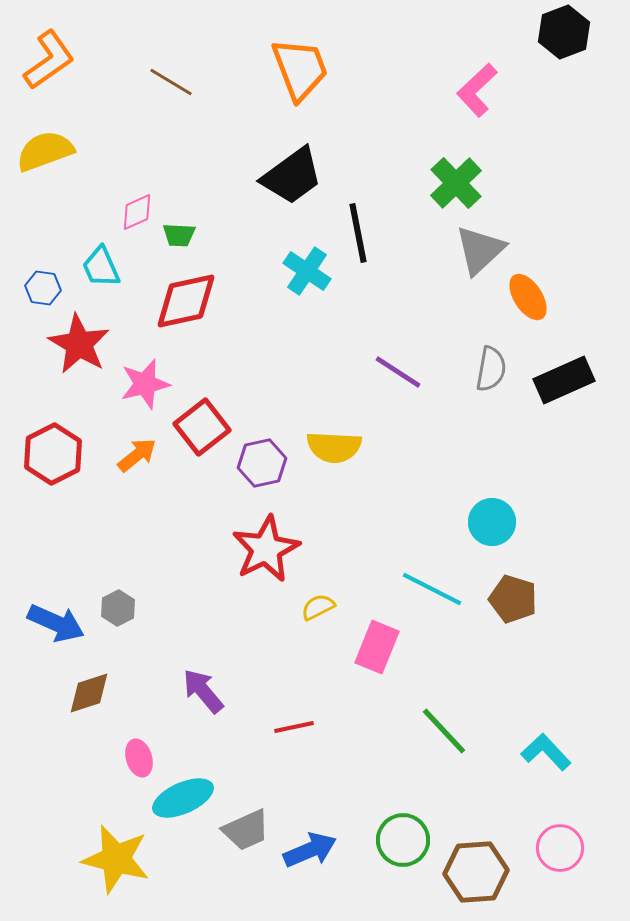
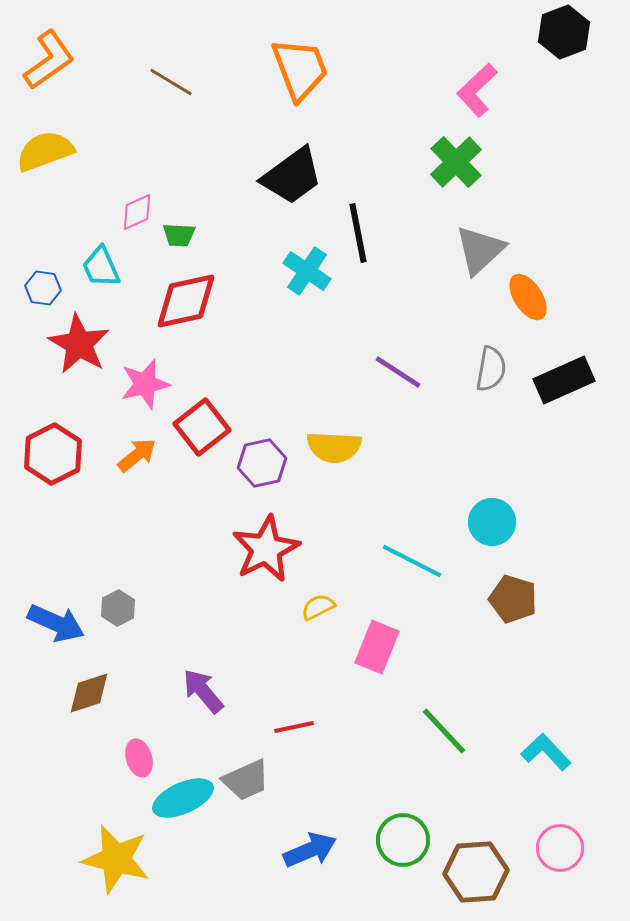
green cross at (456, 183): moved 21 px up
cyan line at (432, 589): moved 20 px left, 28 px up
gray trapezoid at (246, 830): moved 50 px up
